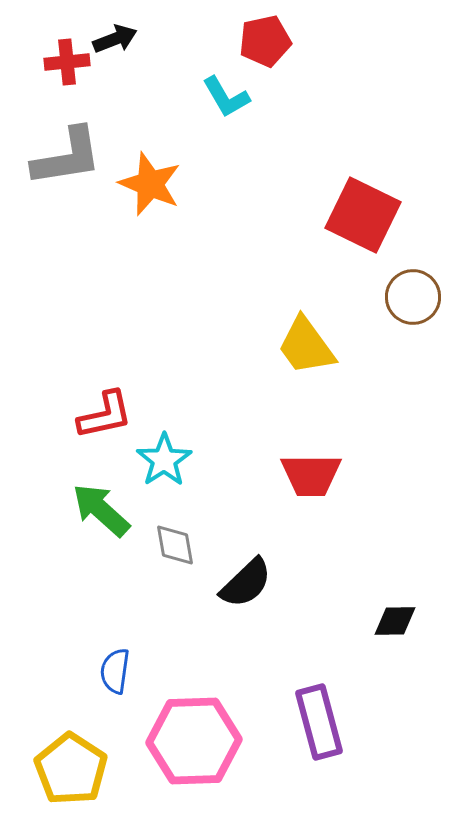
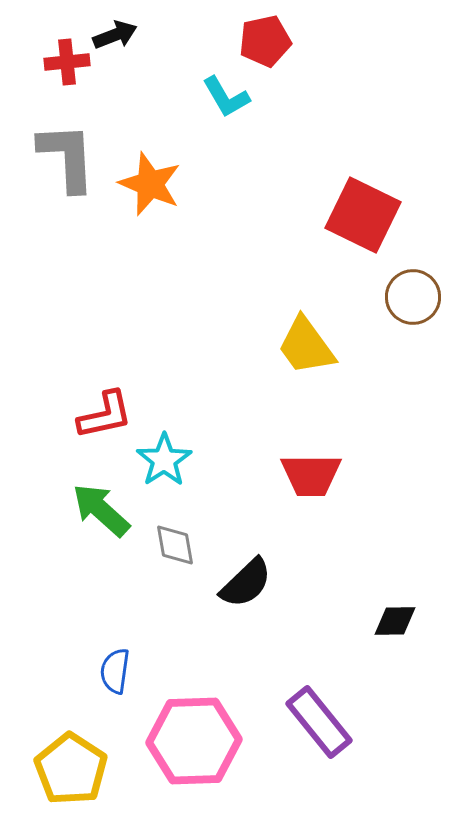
black arrow: moved 4 px up
gray L-shape: rotated 84 degrees counterclockwise
purple rectangle: rotated 24 degrees counterclockwise
